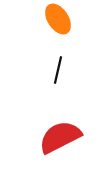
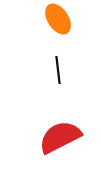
black line: rotated 20 degrees counterclockwise
